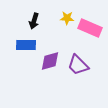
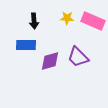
black arrow: rotated 21 degrees counterclockwise
pink rectangle: moved 3 px right, 7 px up
purple trapezoid: moved 8 px up
